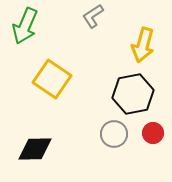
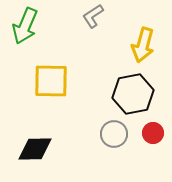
yellow square: moved 1 px left, 2 px down; rotated 33 degrees counterclockwise
